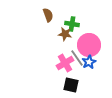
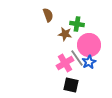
green cross: moved 5 px right
